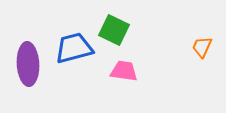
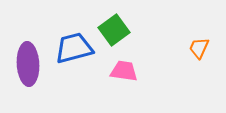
green square: rotated 28 degrees clockwise
orange trapezoid: moved 3 px left, 1 px down
